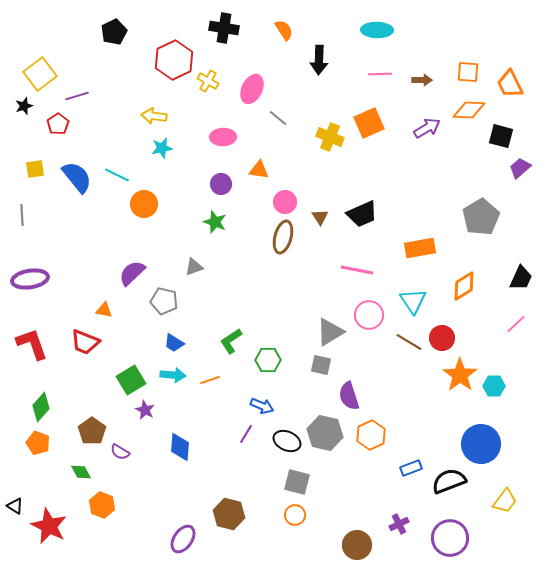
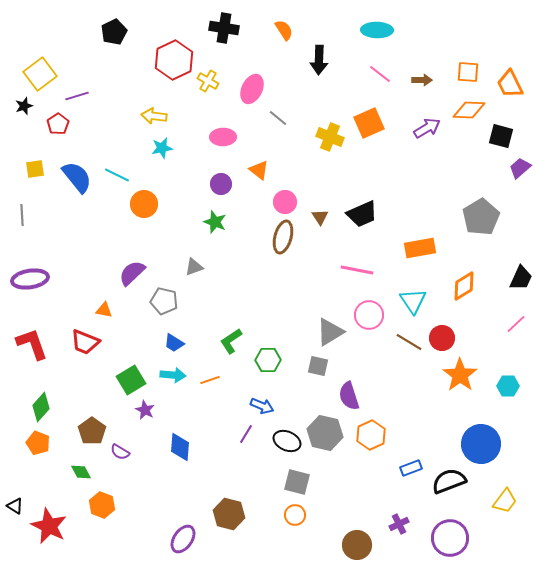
pink line at (380, 74): rotated 40 degrees clockwise
orange triangle at (259, 170): rotated 30 degrees clockwise
gray square at (321, 365): moved 3 px left, 1 px down
cyan hexagon at (494, 386): moved 14 px right
